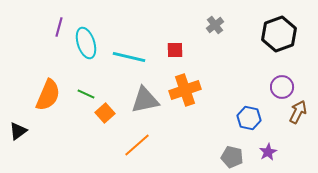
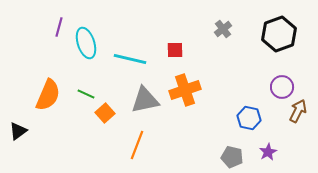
gray cross: moved 8 px right, 4 px down
cyan line: moved 1 px right, 2 px down
brown arrow: moved 1 px up
orange line: rotated 28 degrees counterclockwise
